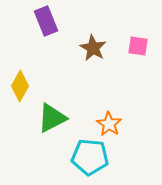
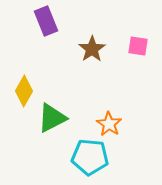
brown star: moved 1 px left, 1 px down; rotated 8 degrees clockwise
yellow diamond: moved 4 px right, 5 px down
